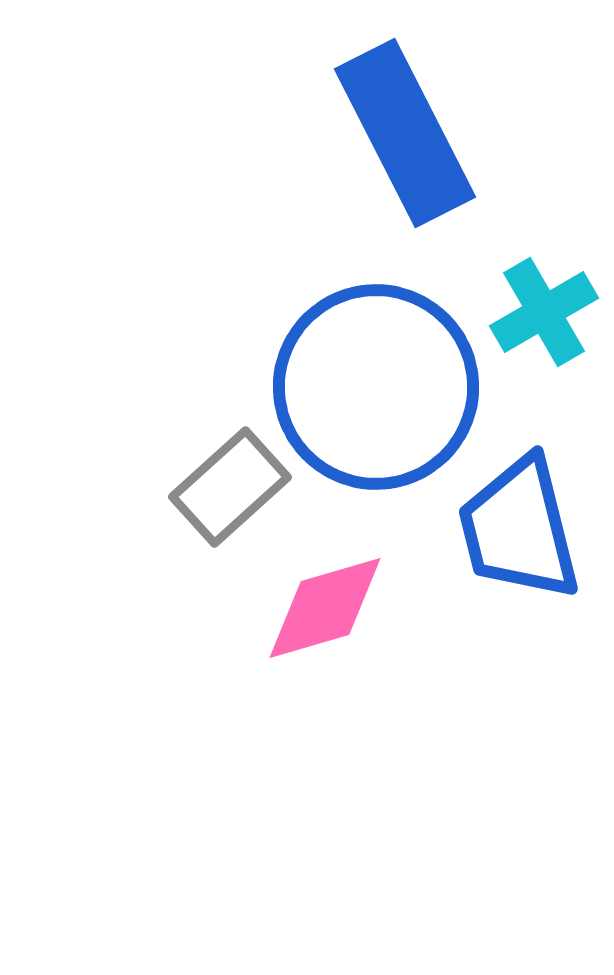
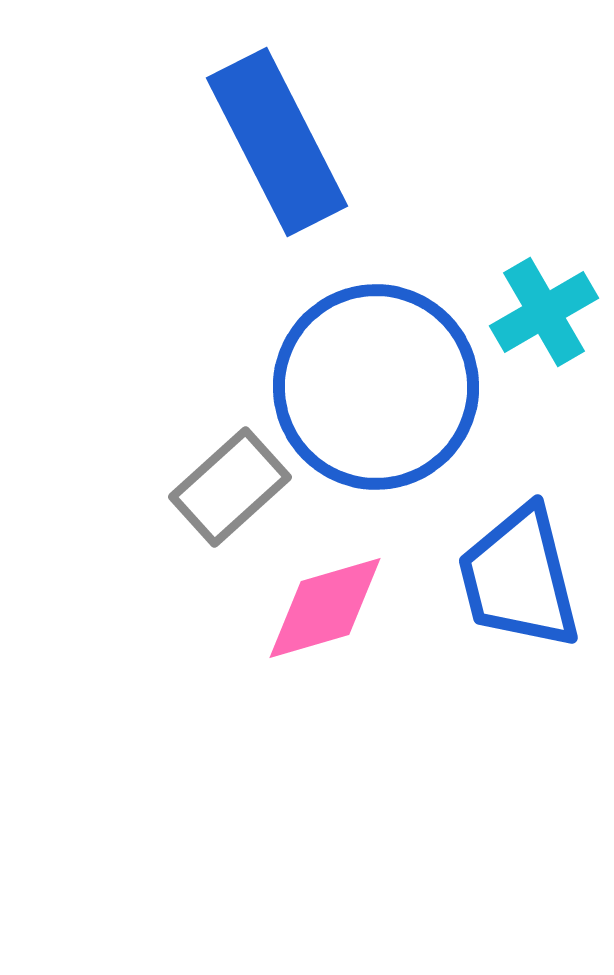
blue rectangle: moved 128 px left, 9 px down
blue trapezoid: moved 49 px down
